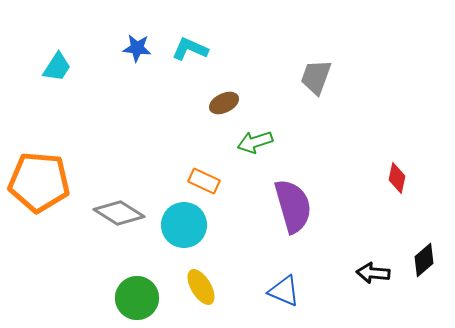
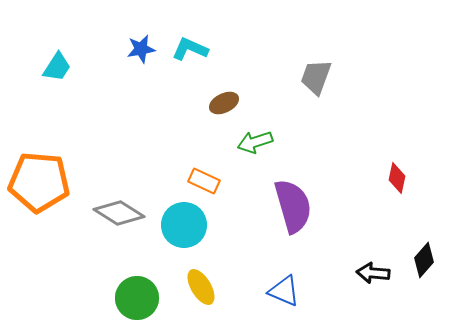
blue star: moved 4 px right, 1 px down; rotated 16 degrees counterclockwise
black diamond: rotated 8 degrees counterclockwise
